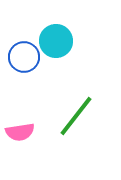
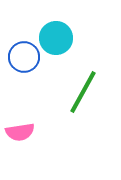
cyan circle: moved 3 px up
green line: moved 7 px right, 24 px up; rotated 9 degrees counterclockwise
